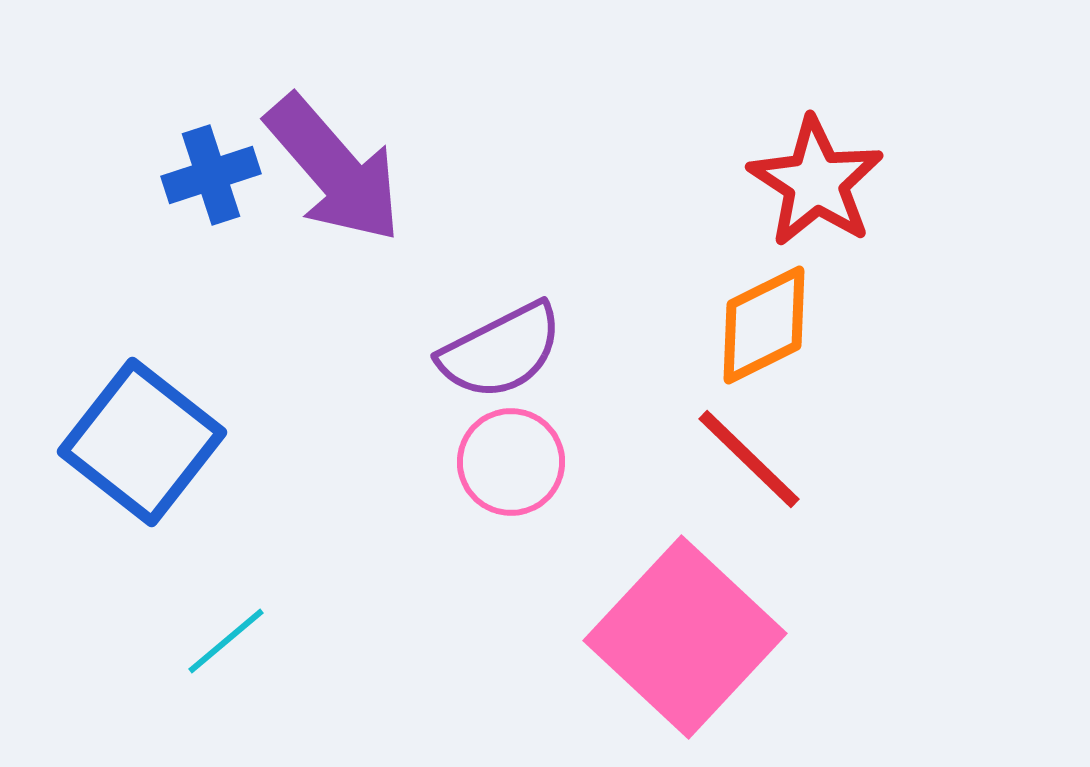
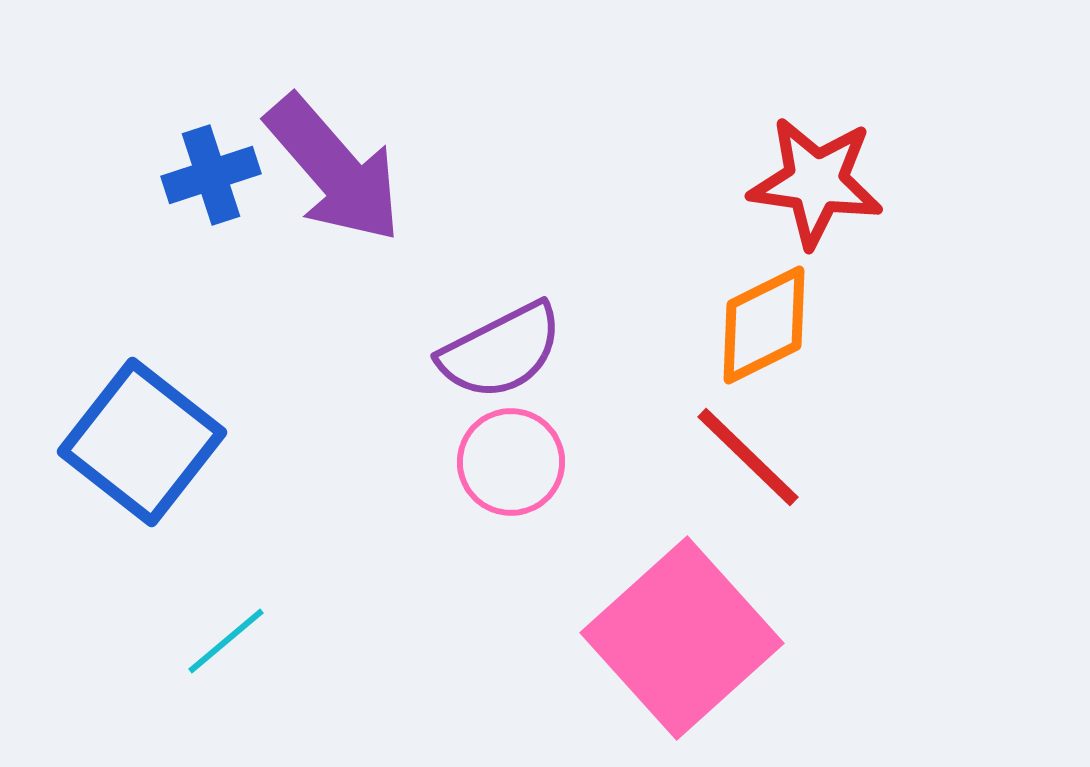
red star: rotated 25 degrees counterclockwise
red line: moved 1 px left, 2 px up
pink square: moved 3 px left, 1 px down; rotated 5 degrees clockwise
